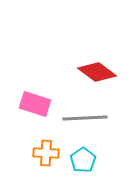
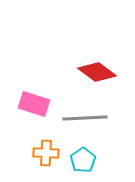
pink rectangle: moved 1 px left
